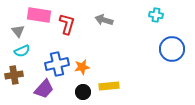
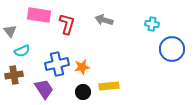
cyan cross: moved 4 px left, 9 px down
gray triangle: moved 8 px left
purple trapezoid: rotated 75 degrees counterclockwise
